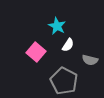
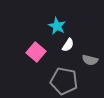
gray pentagon: rotated 16 degrees counterclockwise
